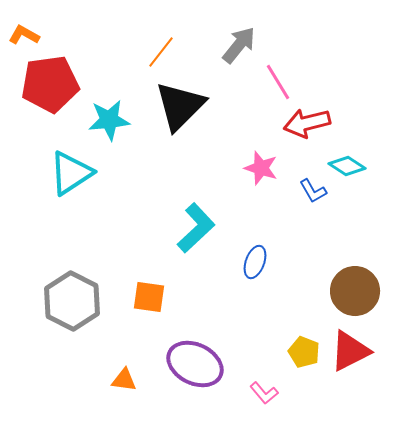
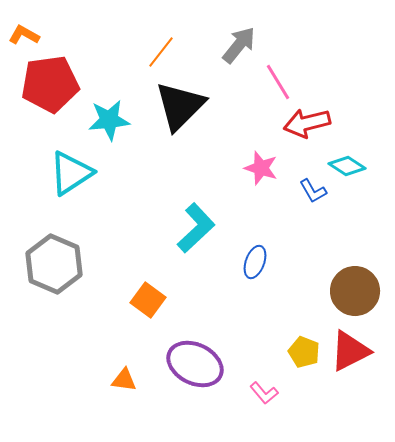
orange square: moved 1 px left, 3 px down; rotated 28 degrees clockwise
gray hexagon: moved 18 px left, 37 px up; rotated 4 degrees counterclockwise
